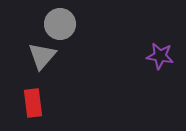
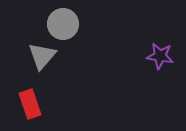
gray circle: moved 3 px right
red rectangle: moved 3 px left, 1 px down; rotated 12 degrees counterclockwise
